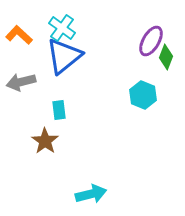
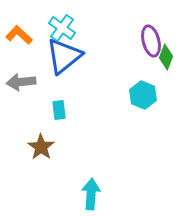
purple ellipse: rotated 44 degrees counterclockwise
gray arrow: rotated 8 degrees clockwise
brown star: moved 4 px left, 6 px down
cyan arrow: rotated 72 degrees counterclockwise
